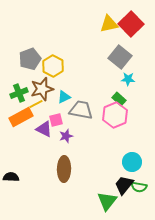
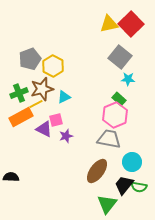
gray trapezoid: moved 28 px right, 29 px down
brown ellipse: moved 33 px right, 2 px down; rotated 35 degrees clockwise
green triangle: moved 3 px down
